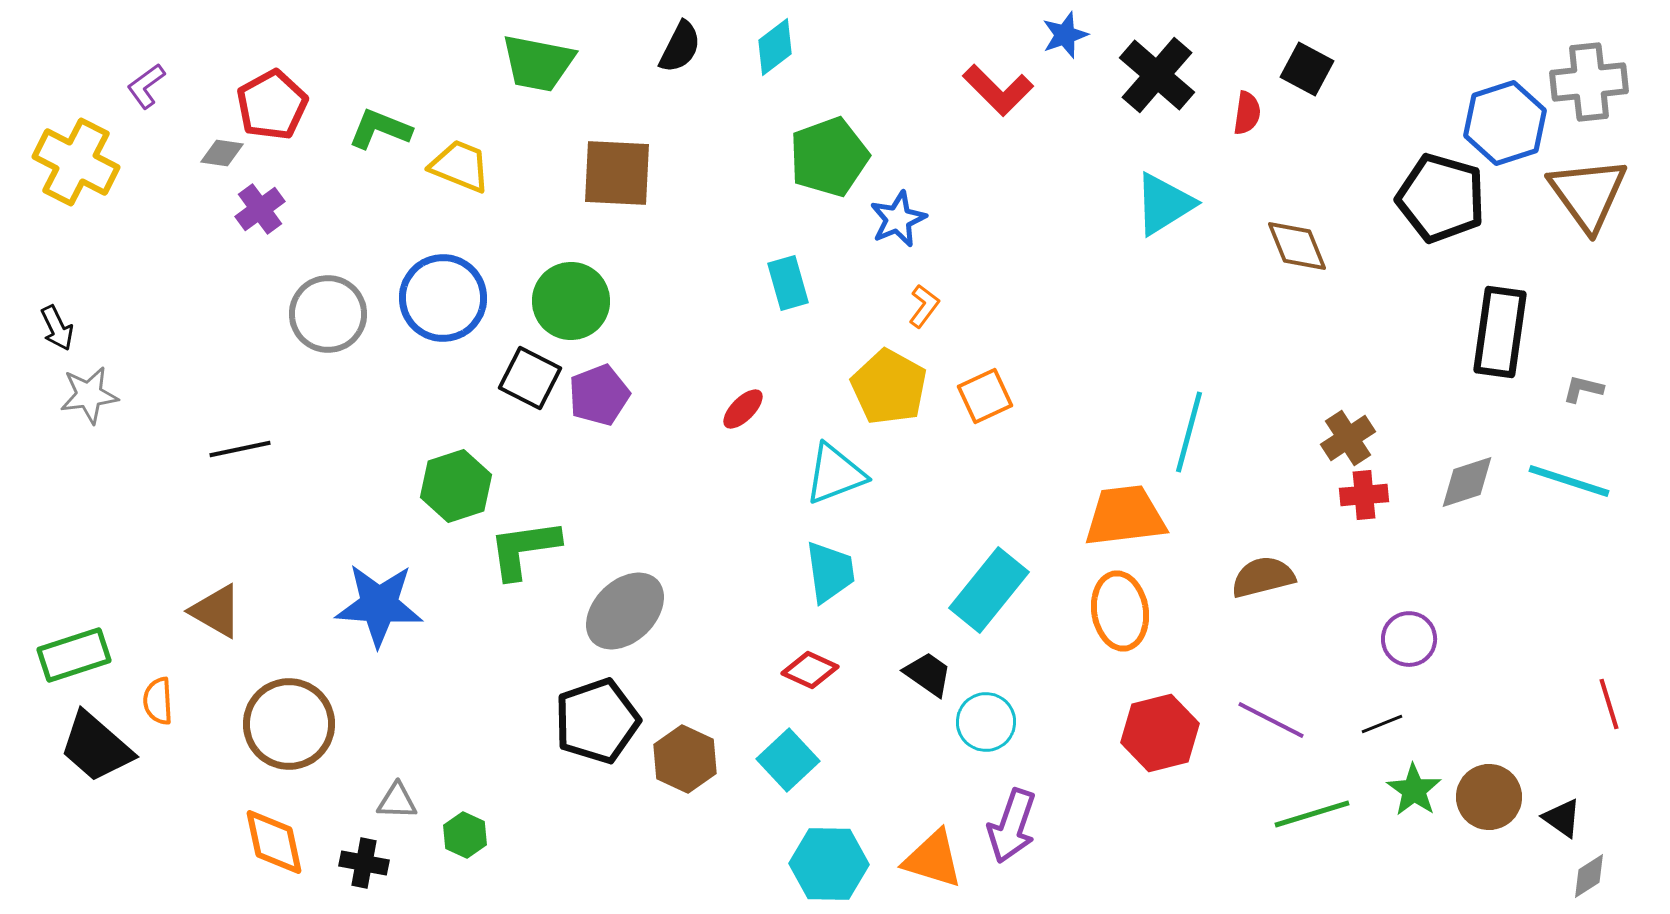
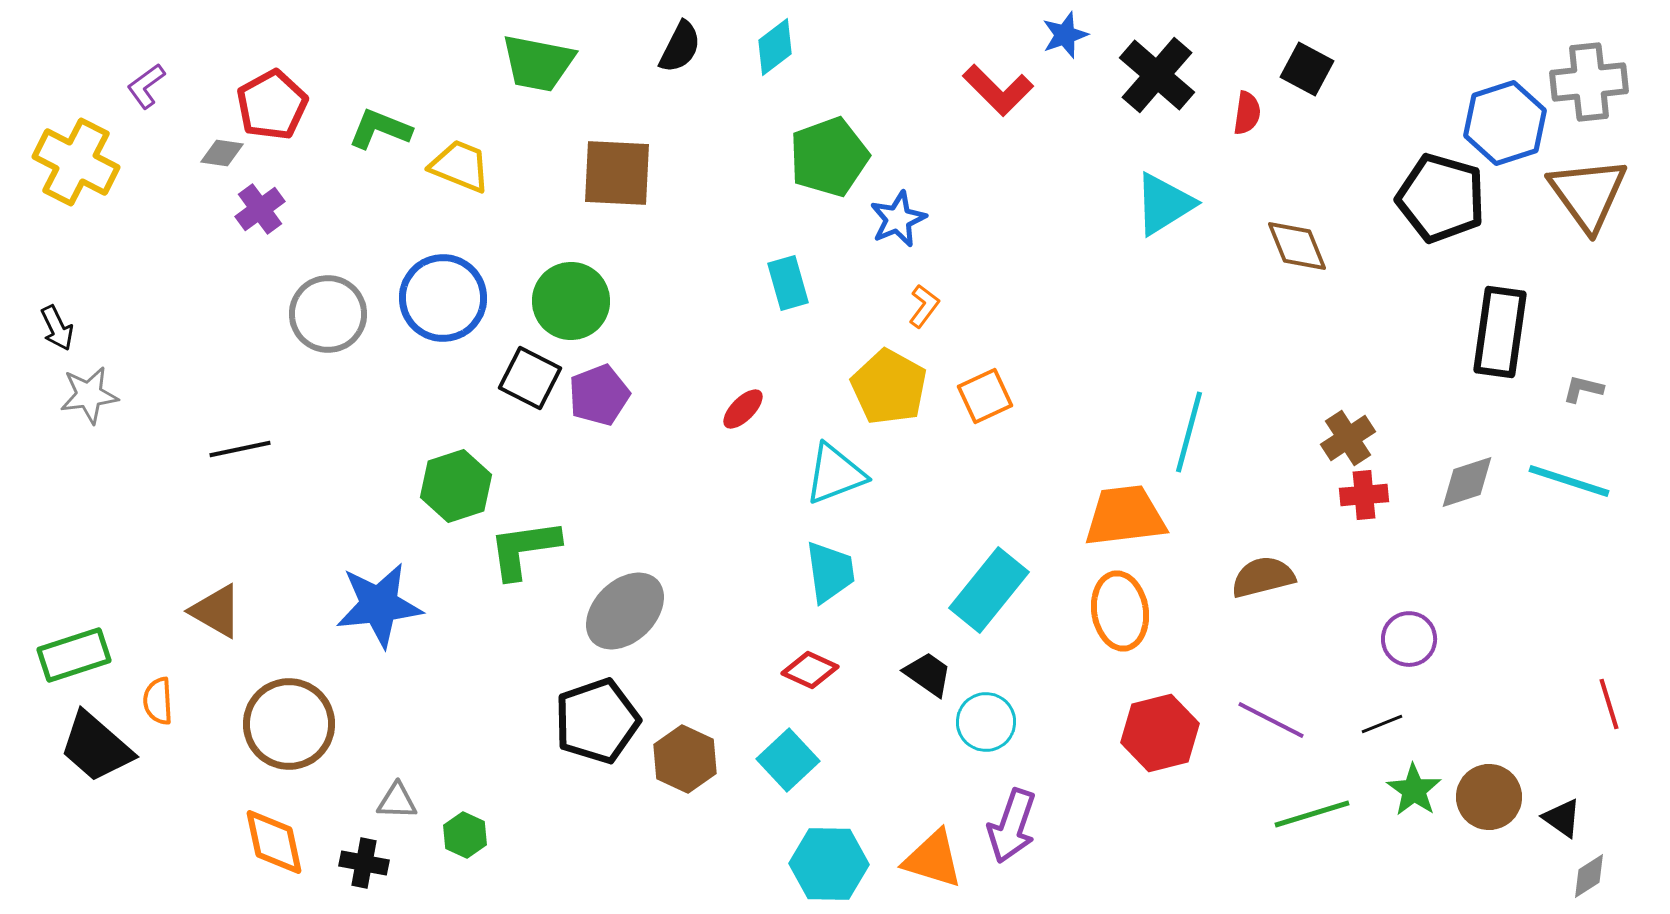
blue star at (379, 605): rotated 10 degrees counterclockwise
